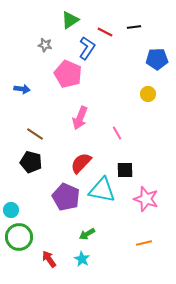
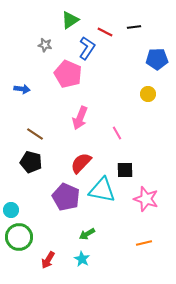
red arrow: moved 1 px left, 1 px down; rotated 114 degrees counterclockwise
